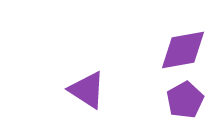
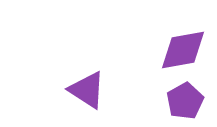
purple pentagon: moved 1 px down
